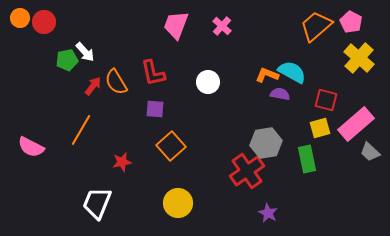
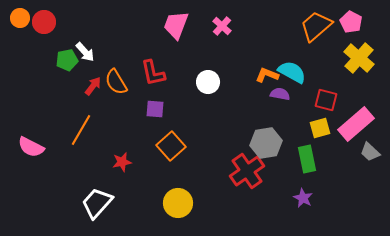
white trapezoid: rotated 20 degrees clockwise
purple star: moved 35 px right, 15 px up
